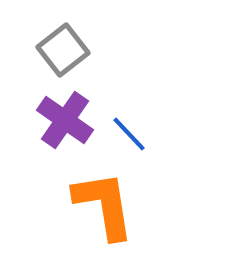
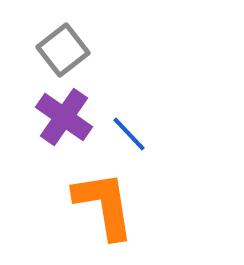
purple cross: moved 1 px left, 3 px up
